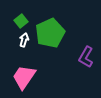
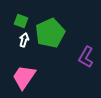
green square: rotated 32 degrees counterclockwise
